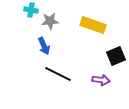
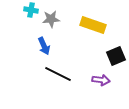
gray star: moved 1 px right, 2 px up
